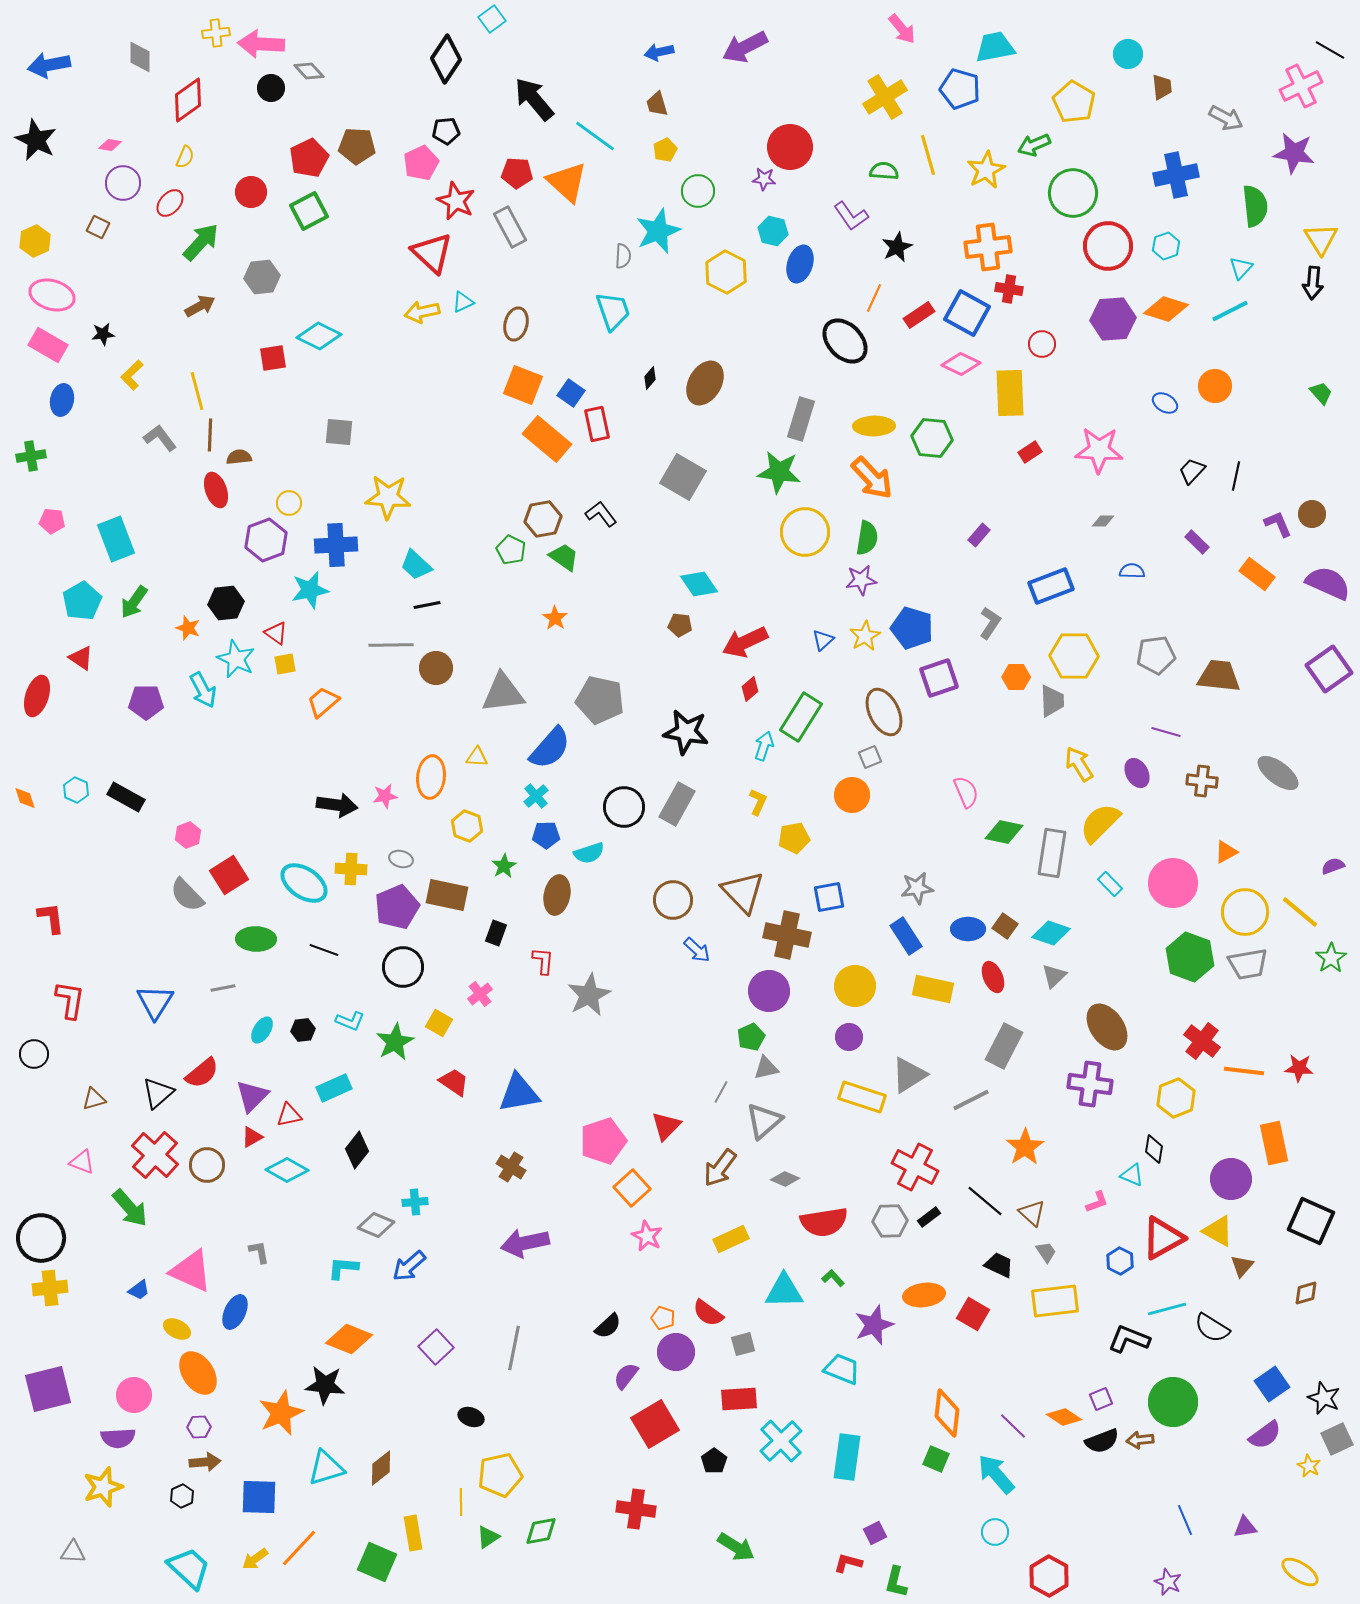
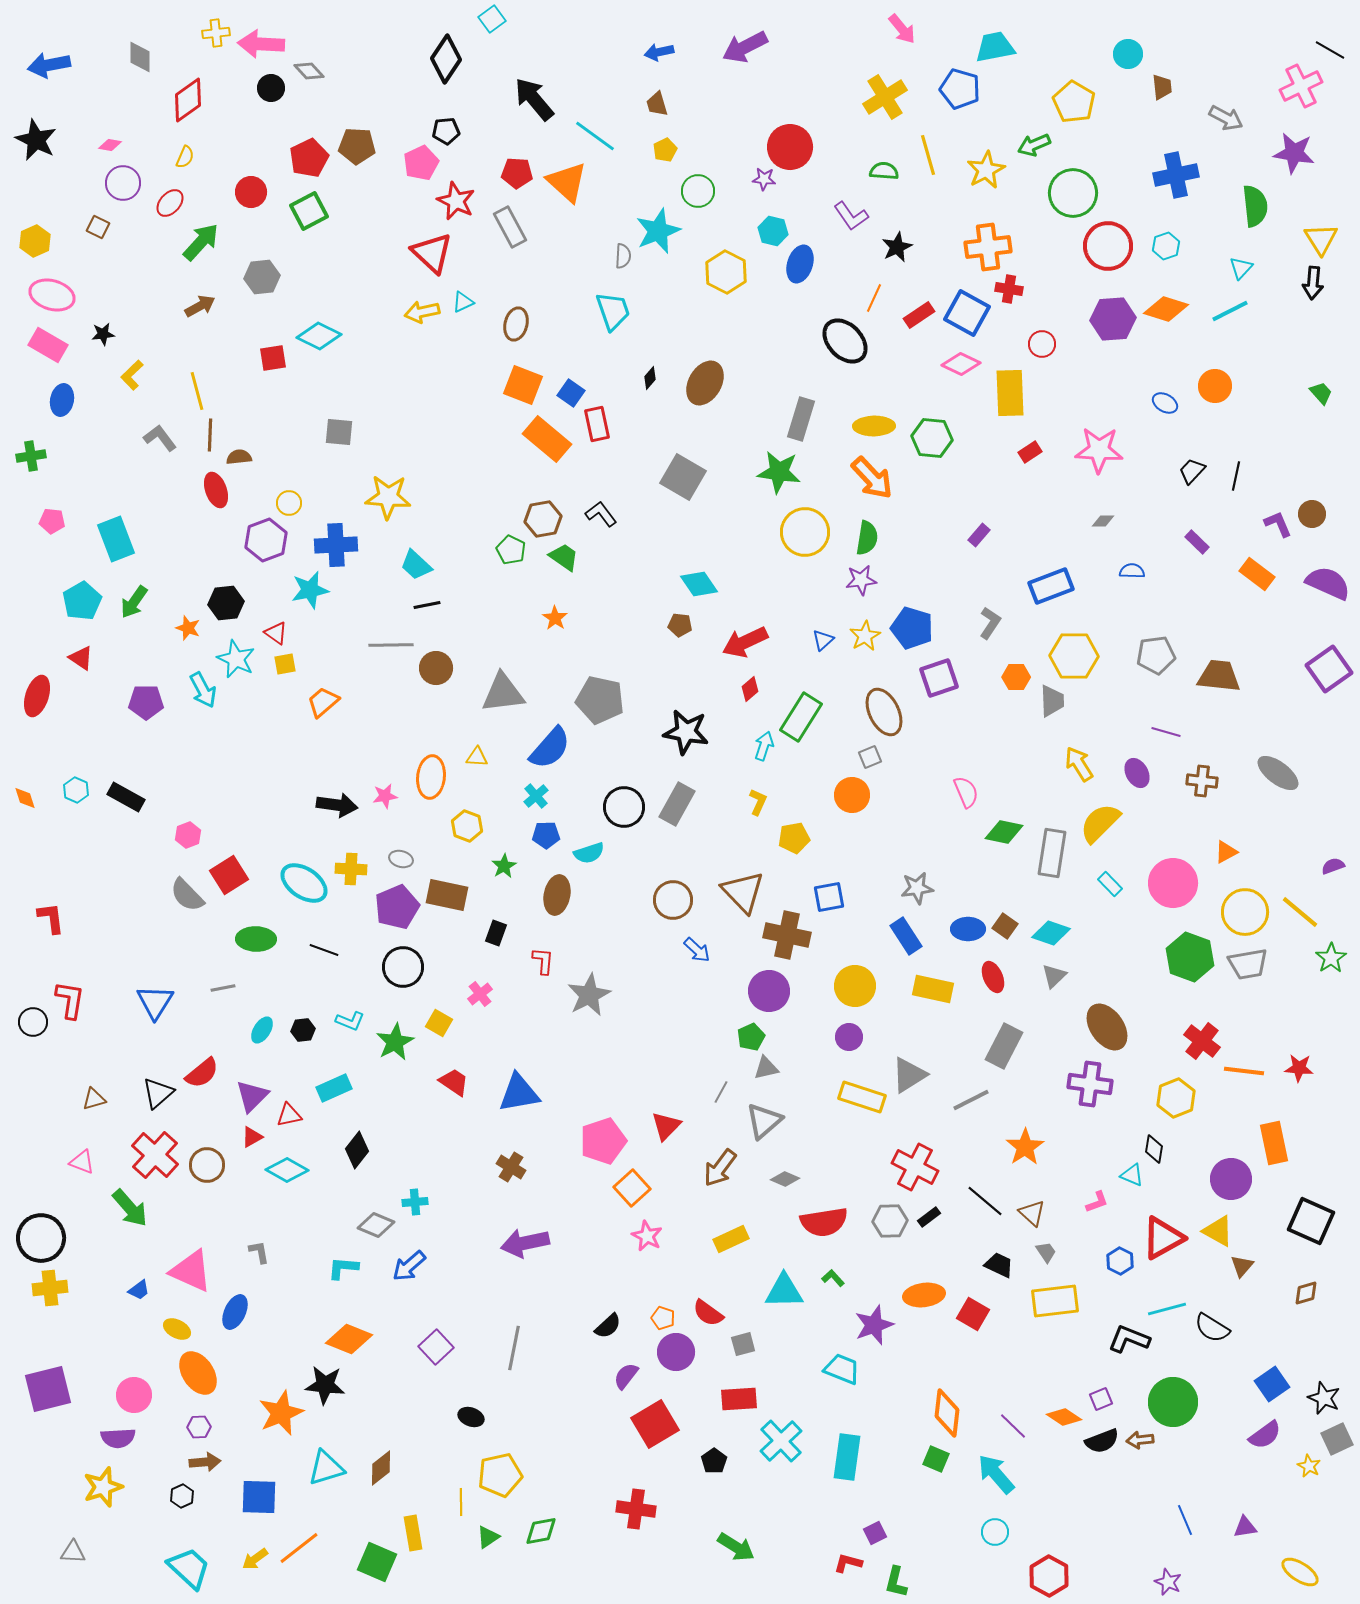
black circle at (34, 1054): moved 1 px left, 32 px up
orange line at (299, 1548): rotated 9 degrees clockwise
